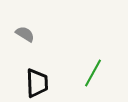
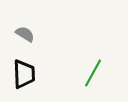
black trapezoid: moved 13 px left, 9 px up
